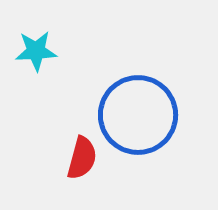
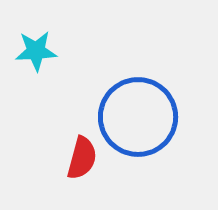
blue circle: moved 2 px down
